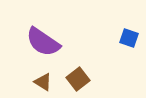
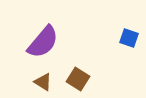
purple semicircle: rotated 84 degrees counterclockwise
brown square: rotated 20 degrees counterclockwise
